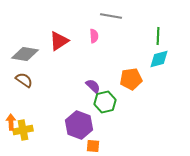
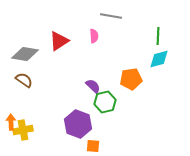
purple hexagon: moved 1 px left, 1 px up
